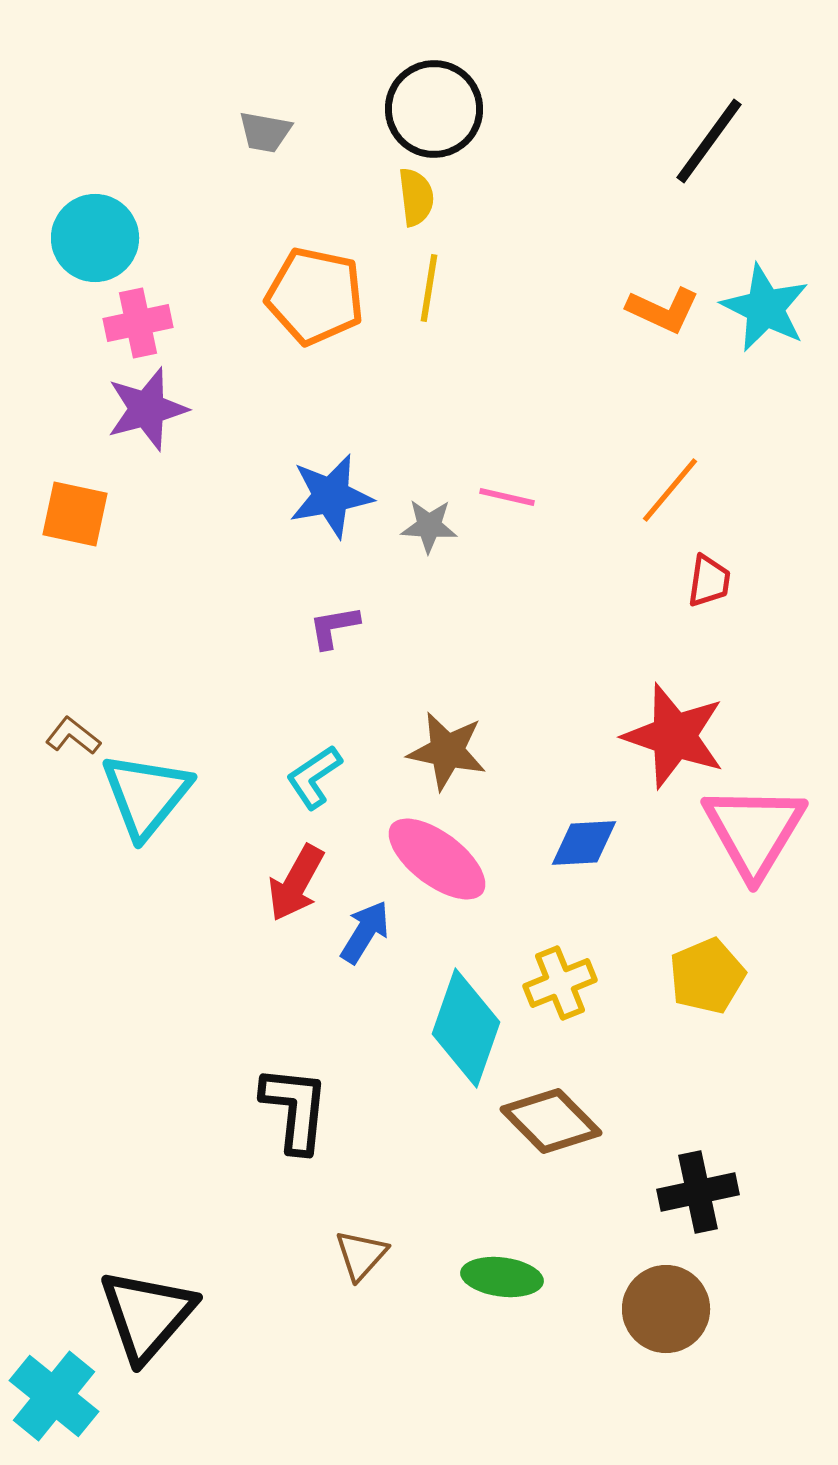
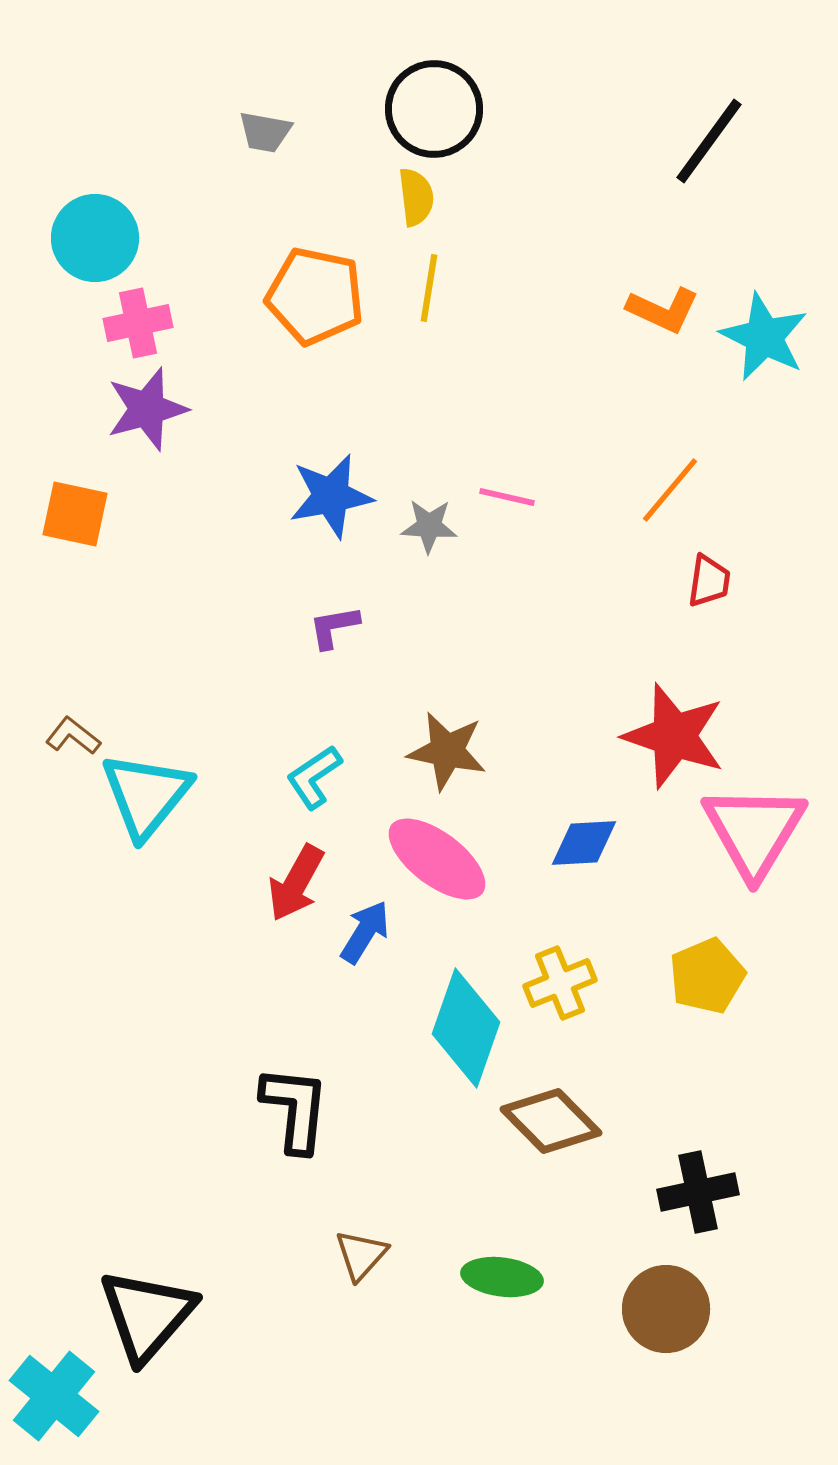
cyan star: moved 1 px left, 29 px down
